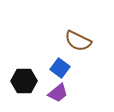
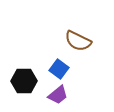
blue square: moved 1 px left, 1 px down
purple trapezoid: moved 2 px down
